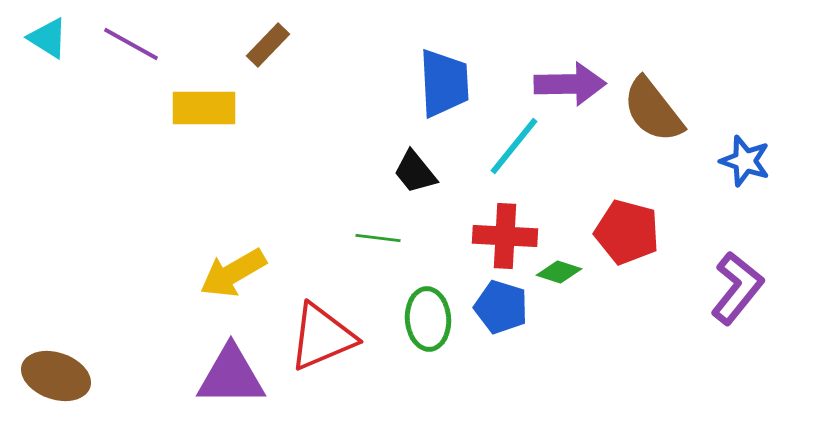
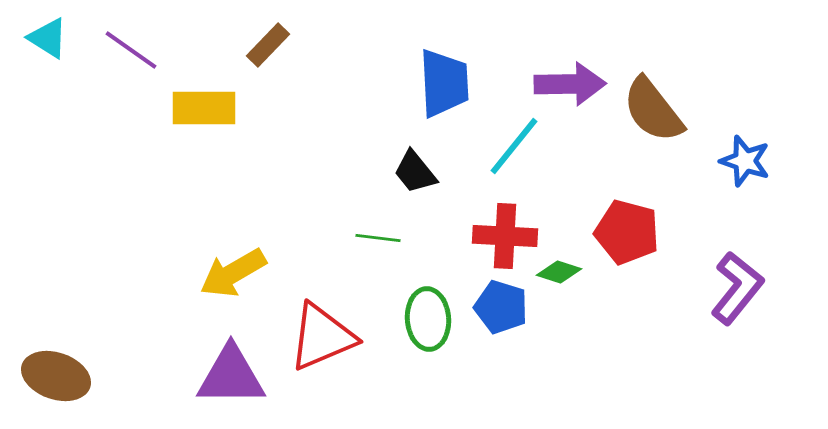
purple line: moved 6 px down; rotated 6 degrees clockwise
